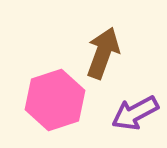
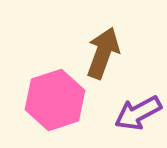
purple arrow: moved 3 px right
